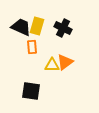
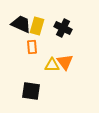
black trapezoid: moved 3 px up
orange triangle: rotated 30 degrees counterclockwise
